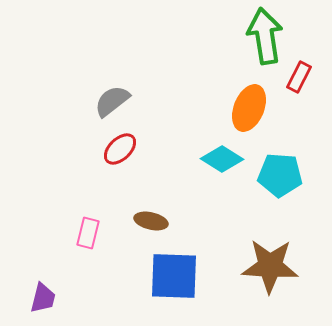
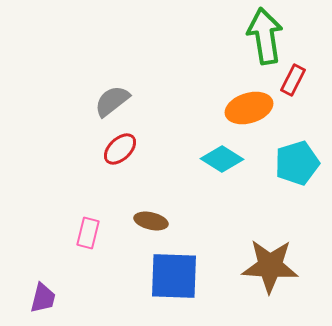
red rectangle: moved 6 px left, 3 px down
orange ellipse: rotated 51 degrees clockwise
cyan pentagon: moved 17 px right, 12 px up; rotated 21 degrees counterclockwise
